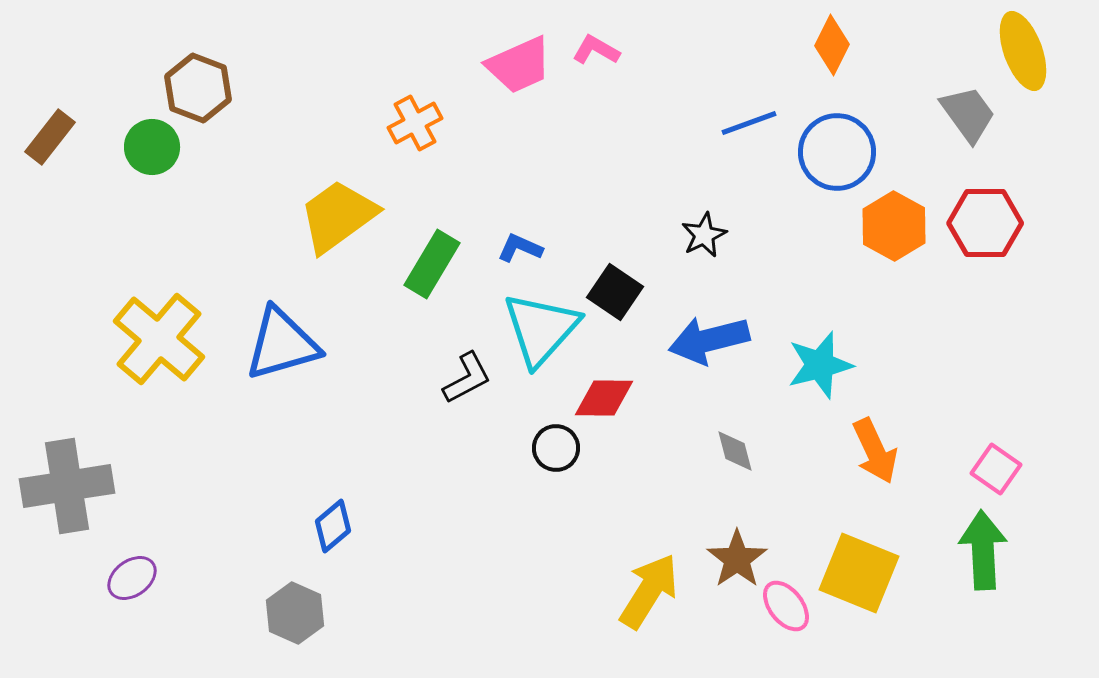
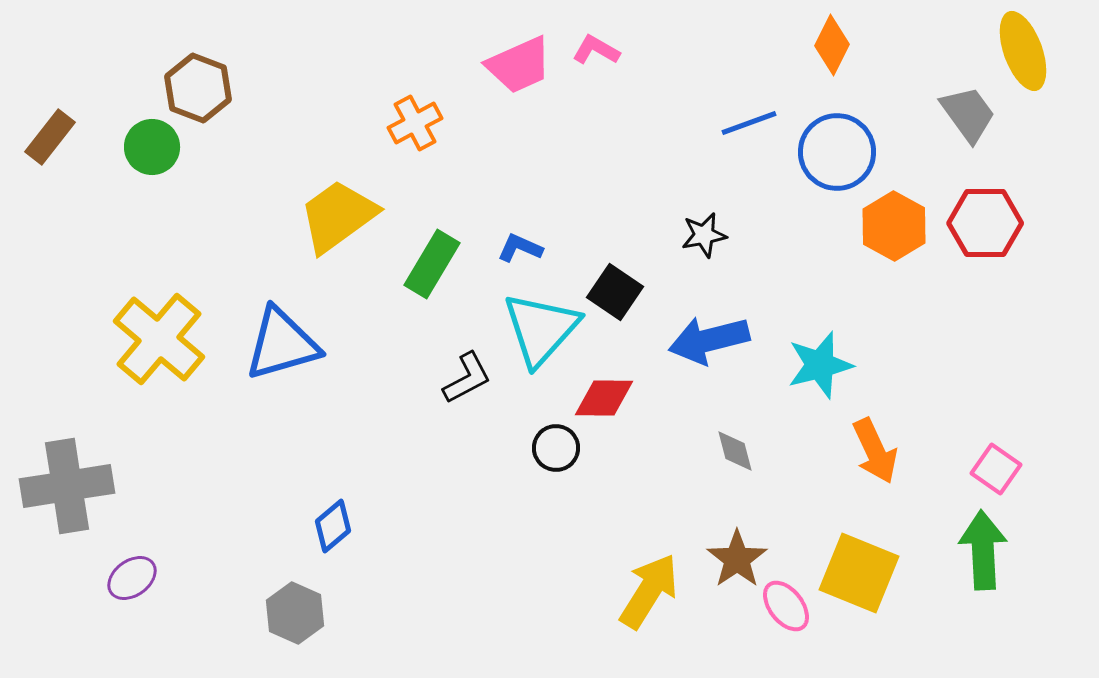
black star: rotated 15 degrees clockwise
